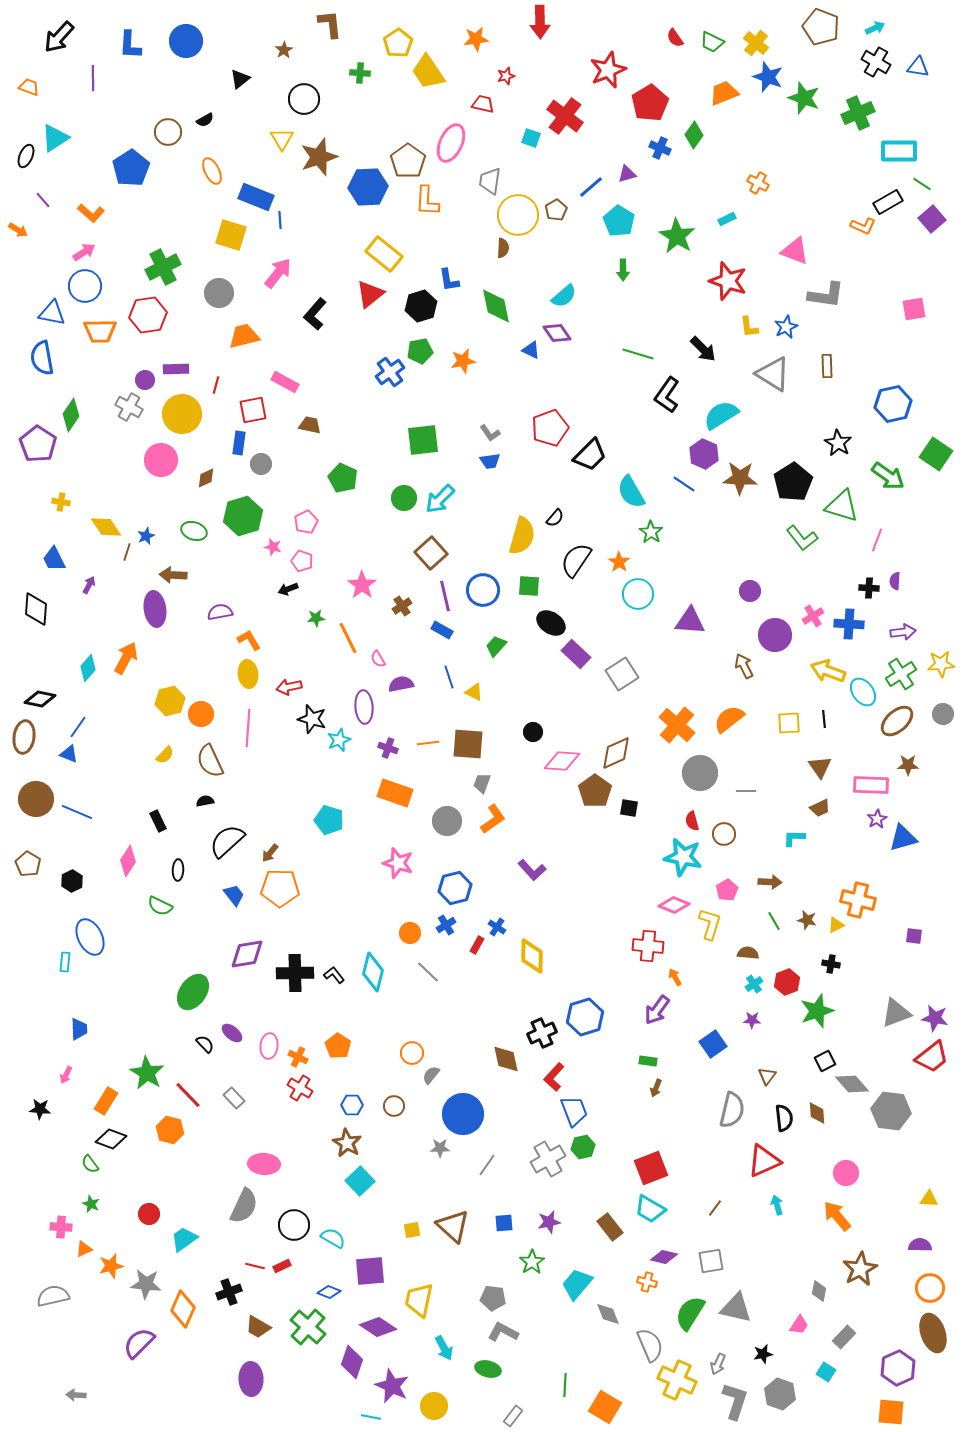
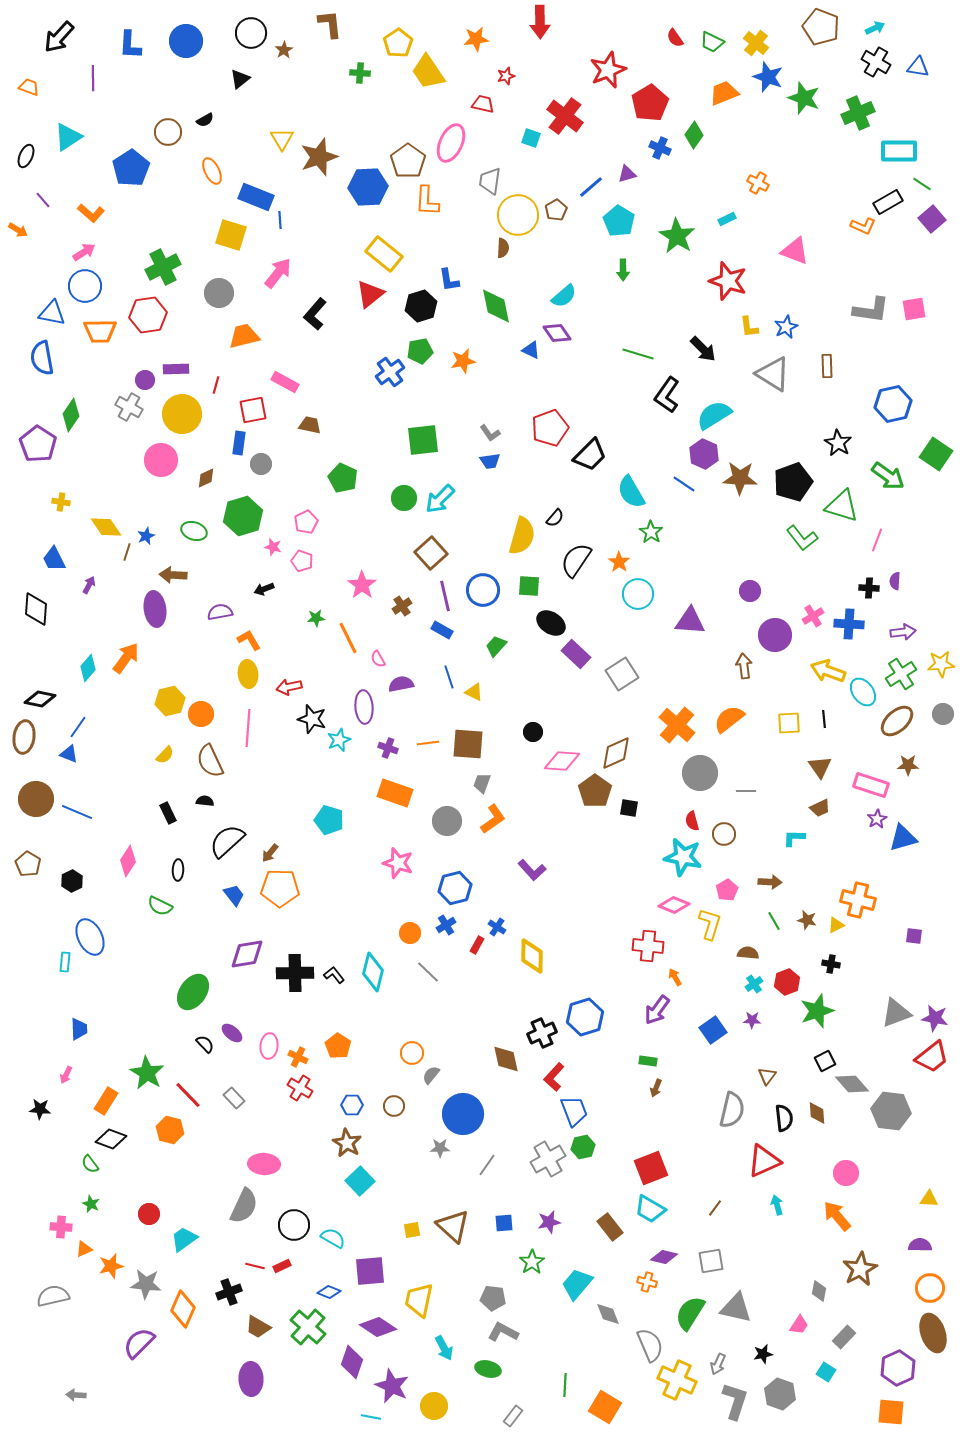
black circle at (304, 99): moved 53 px left, 66 px up
cyan triangle at (55, 138): moved 13 px right, 1 px up
gray L-shape at (826, 295): moved 45 px right, 15 px down
cyan semicircle at (721, 415): moved 7 px left
black pentagon at (793, 482): rotated 12 degrees clockwise
black arrow at (288, 589): moved 24 px left
orange arrow at (126, 658): rotated 8 degrees clockwise
brown arrow at (744, 666): rotated 20 degrees clockwise
pink rectangle at (871, 785): rotated 16 degrees clockwise
black semicircle at (205, 801): rotated 18 degrees clockwise
black rectangle at (158, 821): moved 10 px right, 8 px up
blue square at (713, 1044): moved 14 px up
